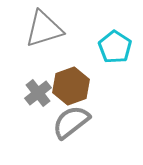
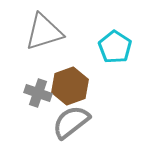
gray triangle: moved 3 px down
brown hexagon: moved 1 px left
gray cross: rotated 32 degrees counterclockwise
